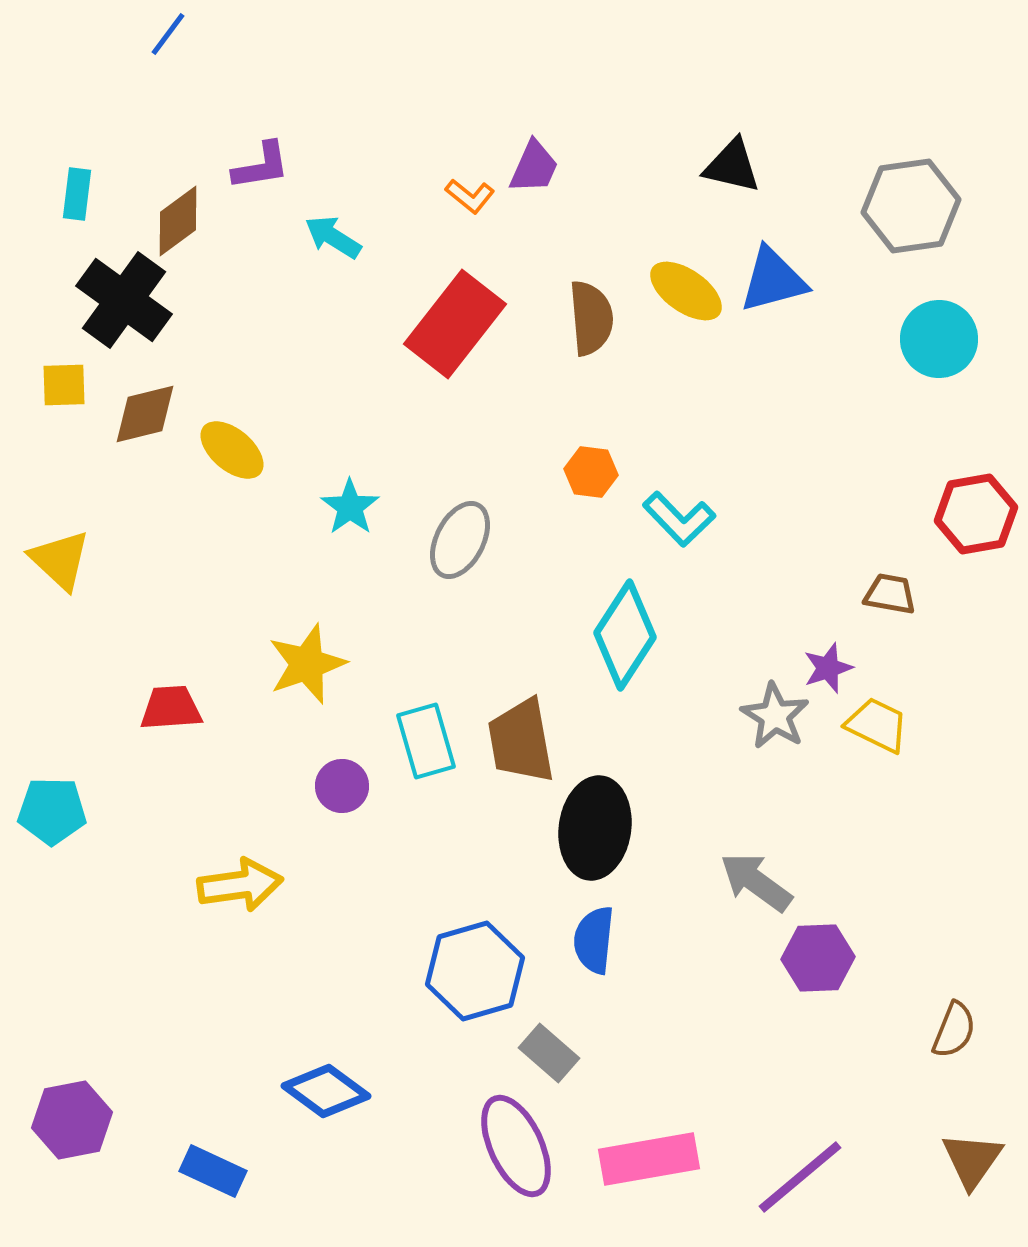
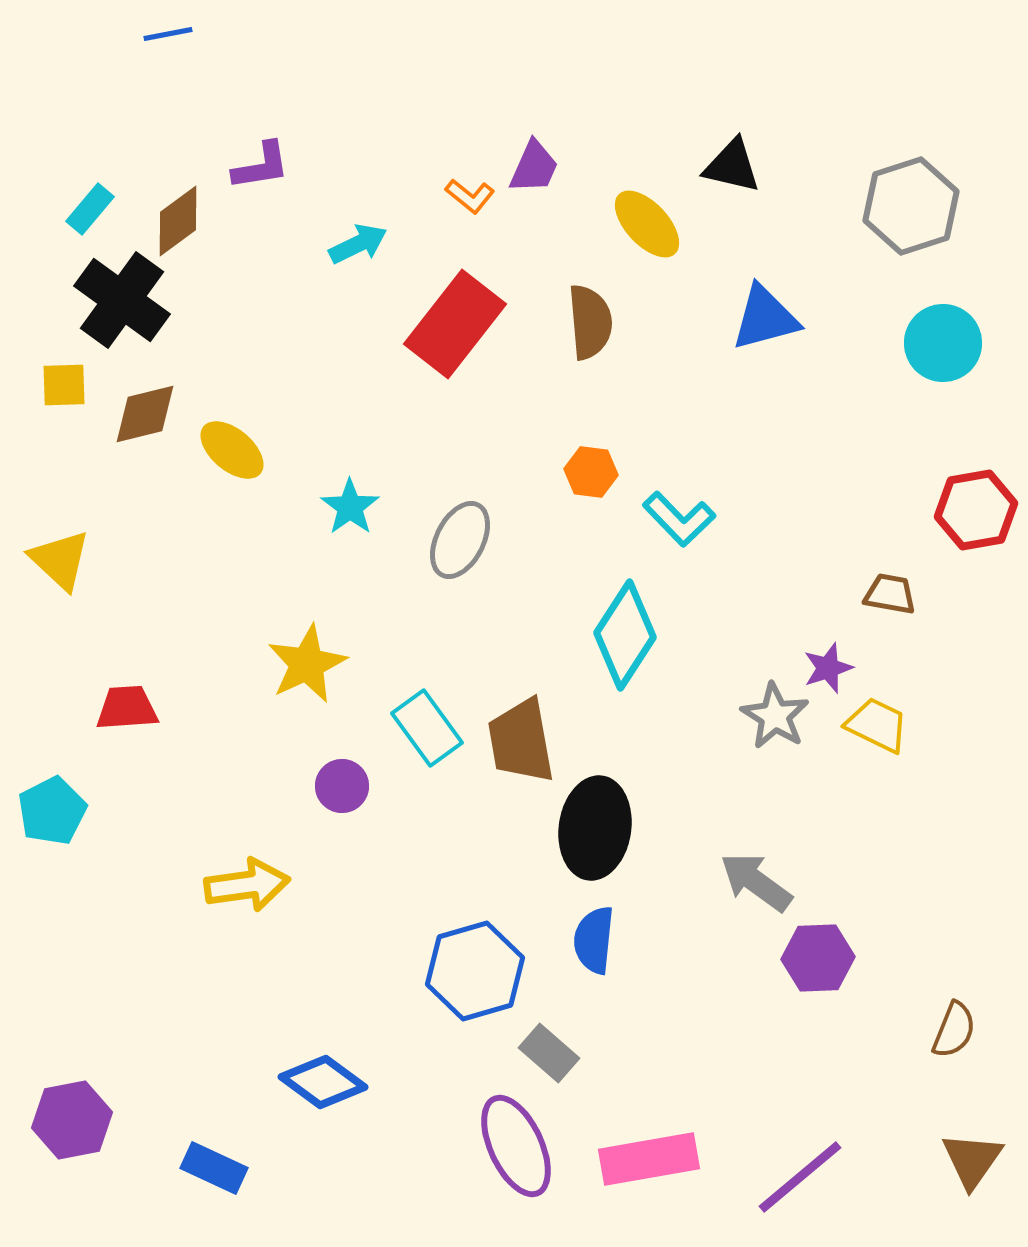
blue line at (168, 34): rotated 42 degrees clockwise
cyan rectangle at (77, 194): moved 13 px right, 15 px down; rotated 33 degrees clockwise
gray hexagon at (911, 206): rotated 10 degrees counterclockwise
cyan arrow at (333, 237): moved 25 px right, 7 px down; rotated 122 degrees clockwise
blue triangle at (773, 280): moved 8 px left, 38 px down
yellow ellipse at (686, 291): moved 39 px left, 67 px up; rotated 12 degrees clockwise
black cross at (124, 300): moved 2 px left
brown semicircle at (591, 318): moved 1 px left, 4 px down
cyan circle at (939, 339): moved 4 px right, 4 px down
red hexagon at (976, 514): moved 4 px up
yellow star at (307, 664): rotated 6 degrees counterclockwise
red trapezoid at (171, 708): moved 44 px left
cyan rectangle at (426, 741): moved 1 px right, 13 px up; rotated 20 degrees counterclockwise
cyan pentagon at (52, 811): rotated 28 degrees counterclockwise
yellow arrow at (240, 885): moved 7 px right
blue diamond at (326, 1091): moved 3 px left, 9 px up
blue rectangle at (213, 1171): moved 1 px right, 3 px up
